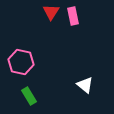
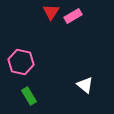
pink rectangle: rotated 72 degrees clockwise
